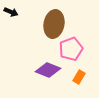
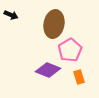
black arrow: moved 3 px down
pink pentagon: moved 1 px left, 1 px down; rotated 10 degrees counterclockwise
orange rectangle: rotated 48 degrees counterclockwise
